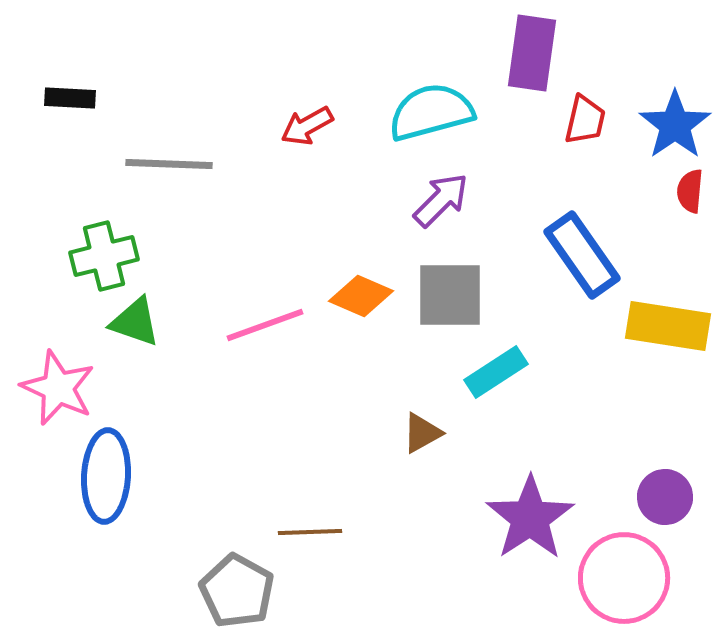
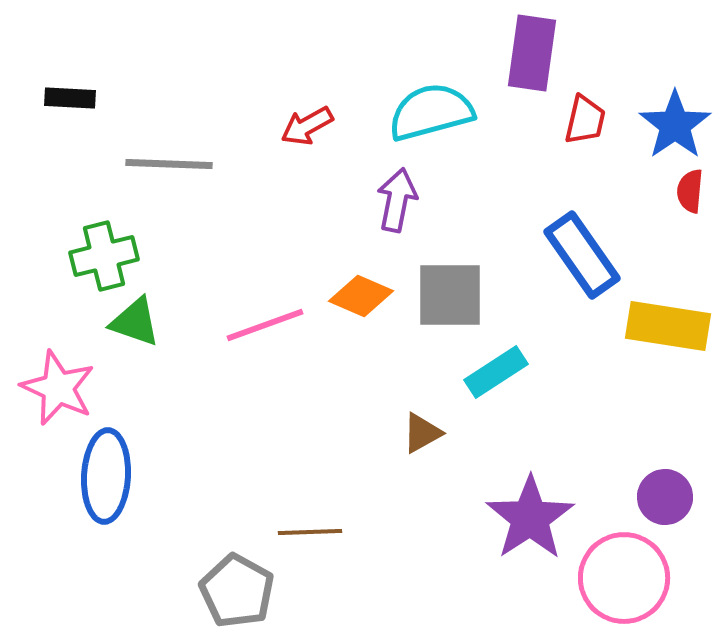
purple arrow: moved 44 px left; rotated 34 degrees counterclockwise
